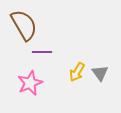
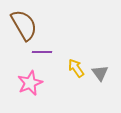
yellow arrow: moved 1 px left, 4 px up; rotated 114 degrees clockwise
